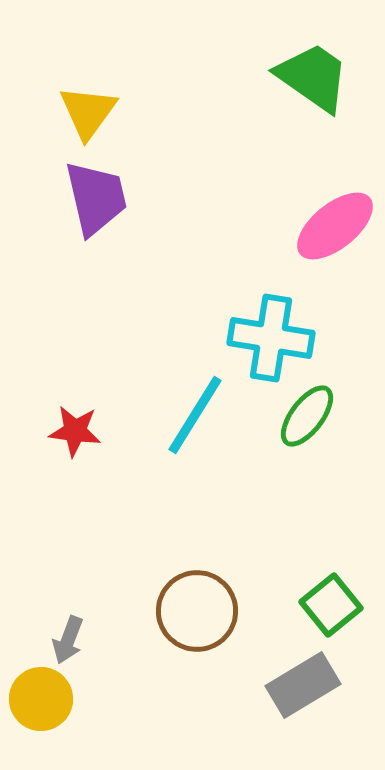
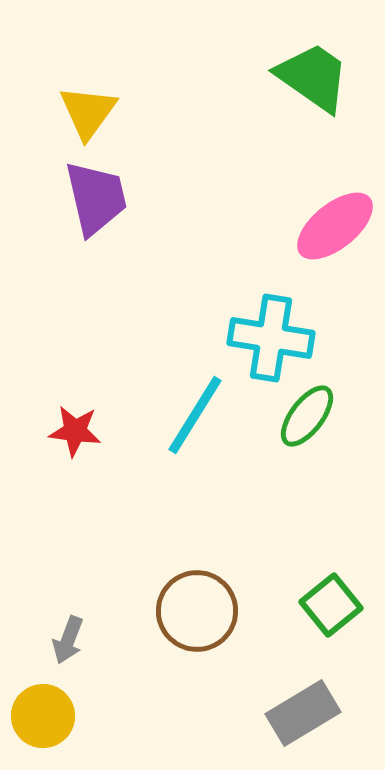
gray rectangle: moved 28 px down
yellow circle: moved 2 px right, 17 px down
